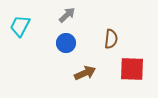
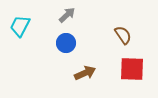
brown semicircle: moved 12 px right, 4 px up; rotated 42 degrees counterclockwise
